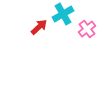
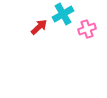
pink cross: rotated 18 degrees clockwise
